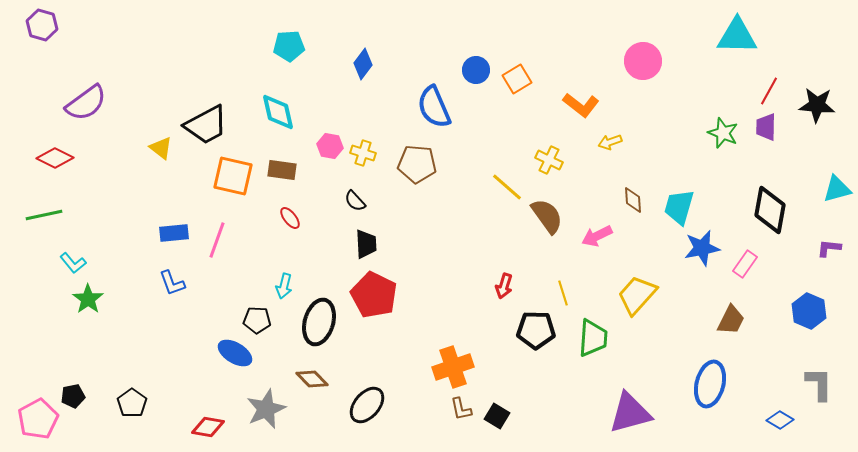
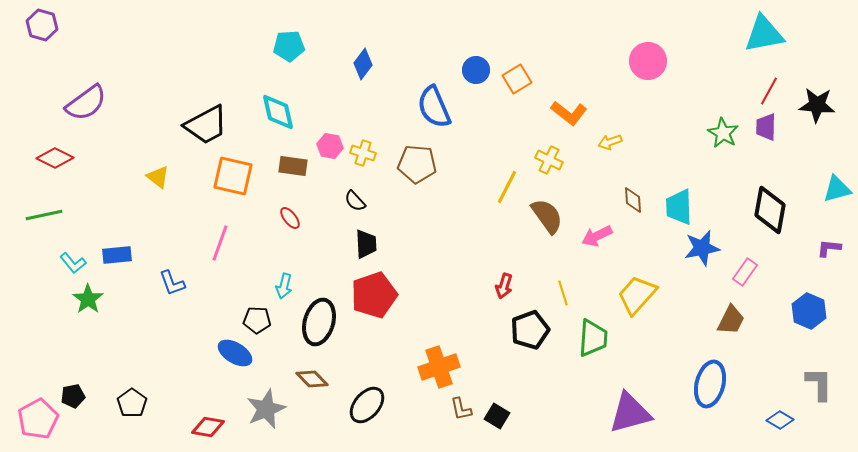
cyan triangle at (737, 36): moved 27 px right, 2 px up; rotated 12 degrees counterclockwise
pink circle at (643, 61): moved 5 px right
orange L-shape at (581, 105): moved 12 px left, 8 px down
green star at (723, 133): rotated 8 degrees clockwise
yellow triangle at (161, 148): moved 3 px left, 29 px down
brown rectangle at (282, 170): moved 11 px right, 4 px up
yellow line at (507, 187): rotated 76 degrees clockwise
cyan trapezoid at (679, 207): rotated 18 degrees counterclockwise
blue rectangle at (174, 233): moved 57 px left, 22 px down
pink line at (217, 240): moved 3 px right, 3 px down
pink rectangle at (745, 264): moved 8 px down
red pentagon at (374, 295): rotated 27 degrees clockwise
black pentagon at (536, 330): moved 6 px left; rotated 21 degrees counterclockwise
orange cross at (453, 367): moved 14 px left
